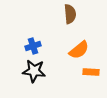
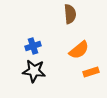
orange rectangle: rotated 21 degrees counterclockwise
